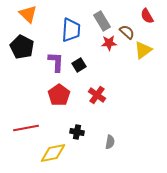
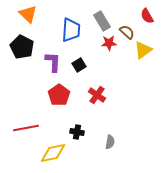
purple L-shape: moved 3 px left
